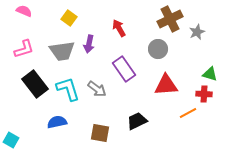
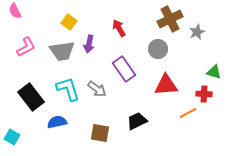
pink semicircle: moved 9 px left; rotated 140 degrees counterclockwise
yellow square: moved 4 px down
pink L-shape: moved 2 px right, 2 px up; rotated 10 degrees counterclockwise
green triangle: moved 4 px right, 2 px up
black rectangle: moved 4 px left, 13 px down
cyan square: moved 1 px right, 3 px up
